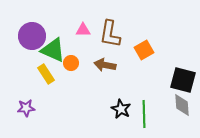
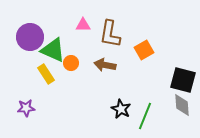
pink triangle: moved 5 px up
purple circle: moved 2 px left, 1 px down
green line: moved 1 px right, 2 px down; rotated 24 degrees clockwise
